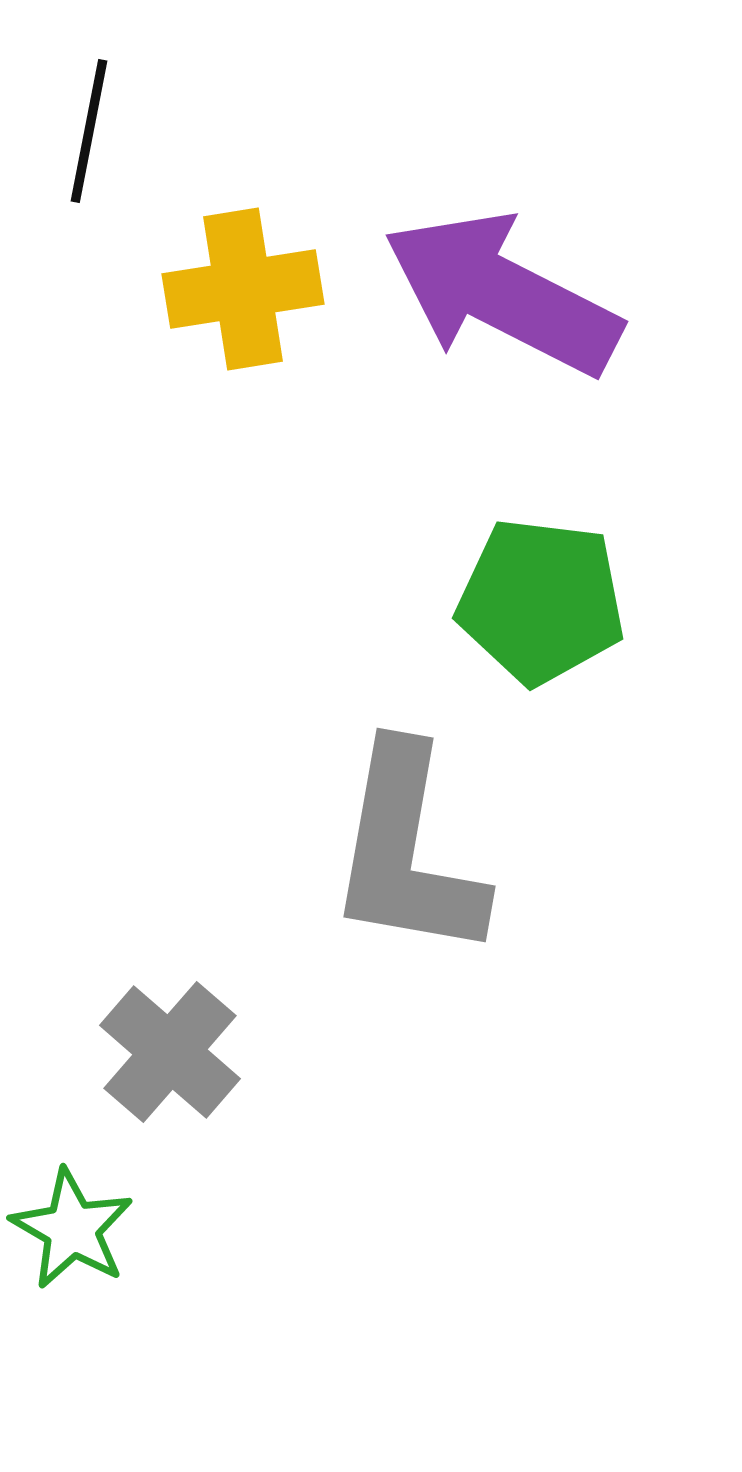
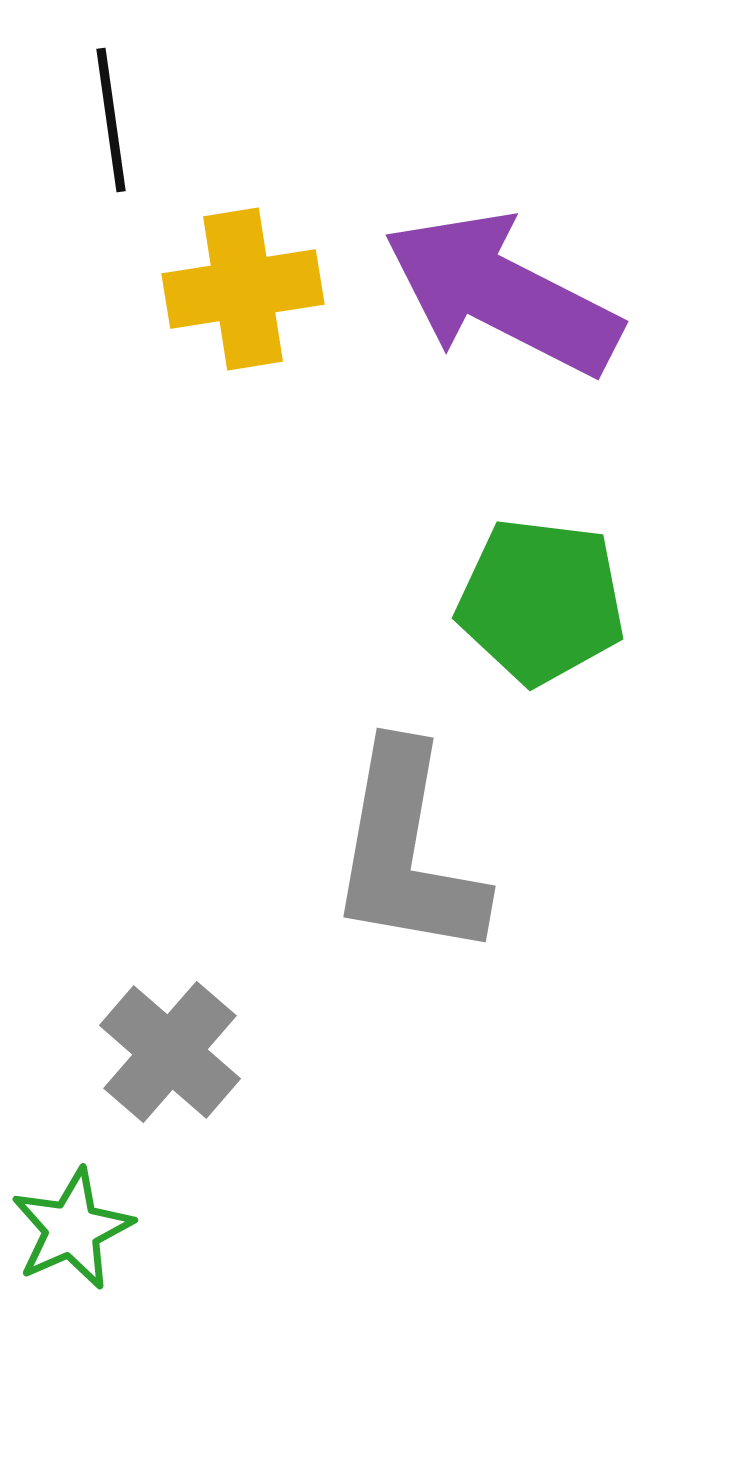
black line: moved 22 px right, 11 px up; rotated 19 degrees counterclockwise
green star: rotated 18 degrees clockwise
